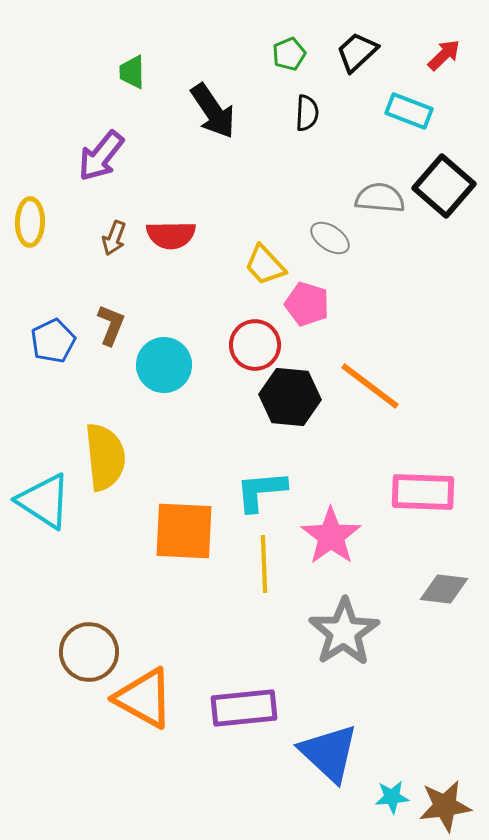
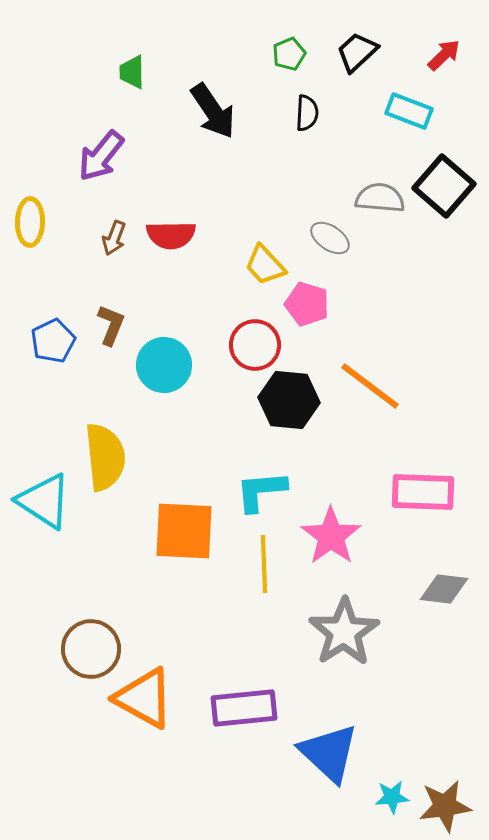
black hexagon: moved 1 px left, 3 px down
brown circle: moved 2 px right, 3 px up
